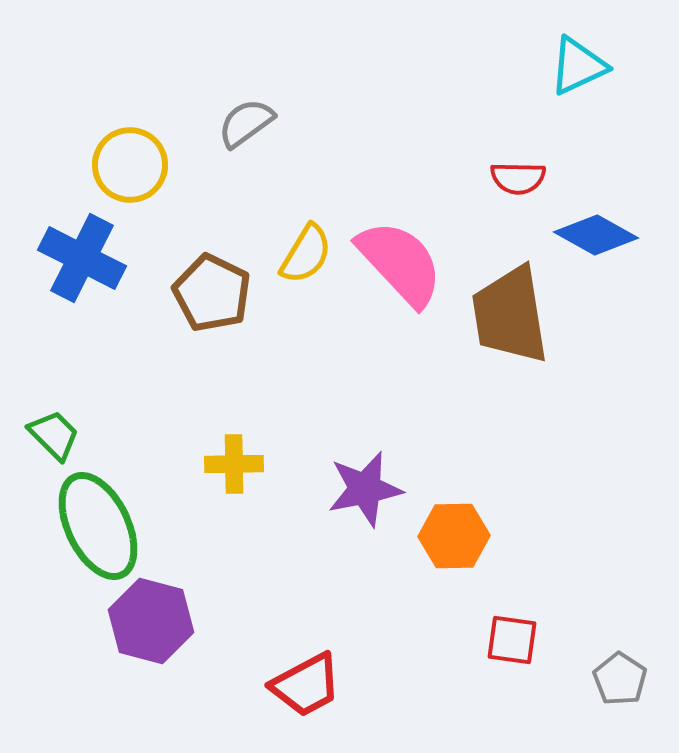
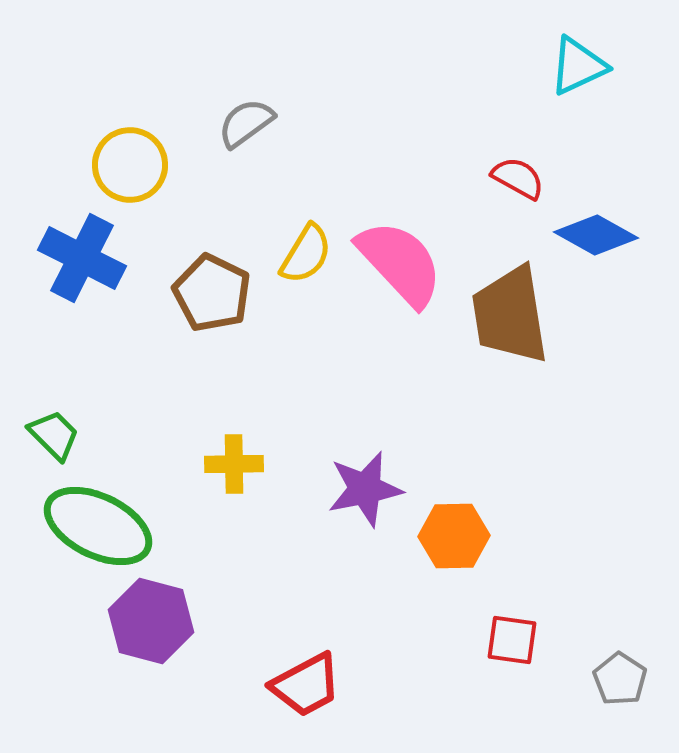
red semicircle: rotated 152 degrees counterclockwise
green ellipse: rotated 38 degrees counterclockwise
